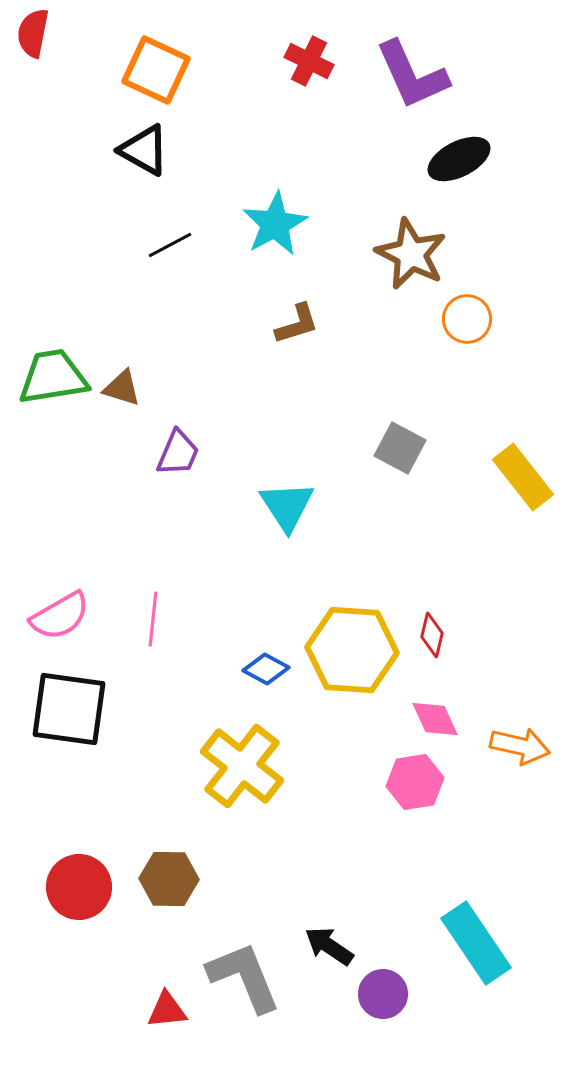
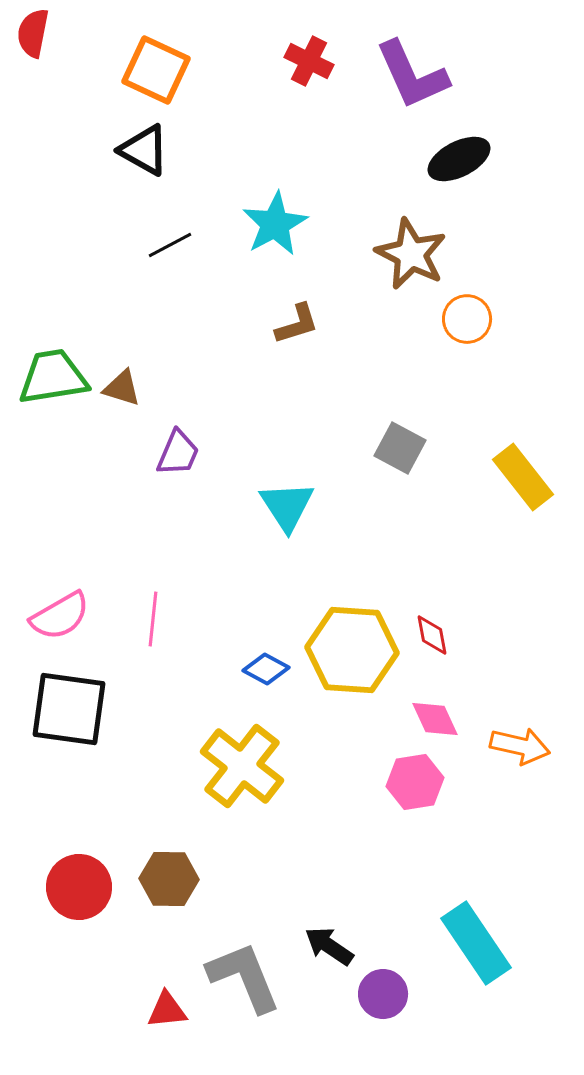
red diamond: rotated 24 degrees counterclockwise
